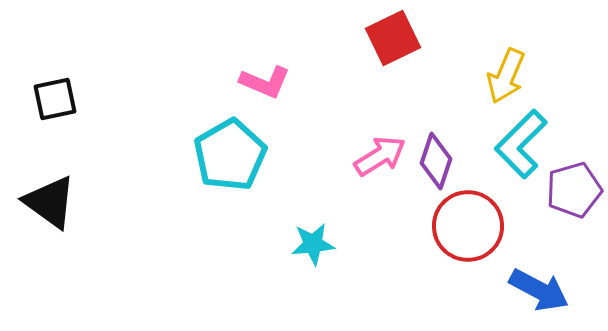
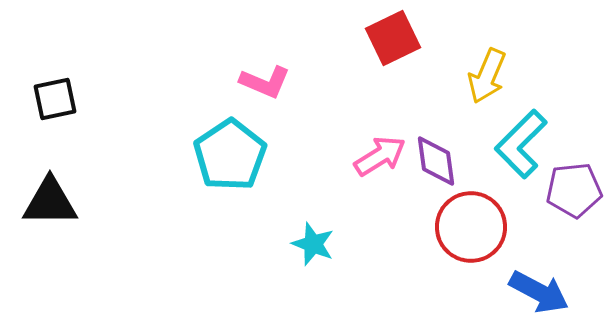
yellow arrow: moved 19 px left
cyan pentagon: rotated 4 degrees counterclockwise
purple diamond: rotated 26 degrees counterclockwise
purple pentagon: rotated 10 degrees clockwise
black triangle: rotated 36 degrees counterclockwise
red circle: moved 3 px right, 1 px down
cyan star: rotated 27 degrees clockwise
blue arrow: moved 2 px down
